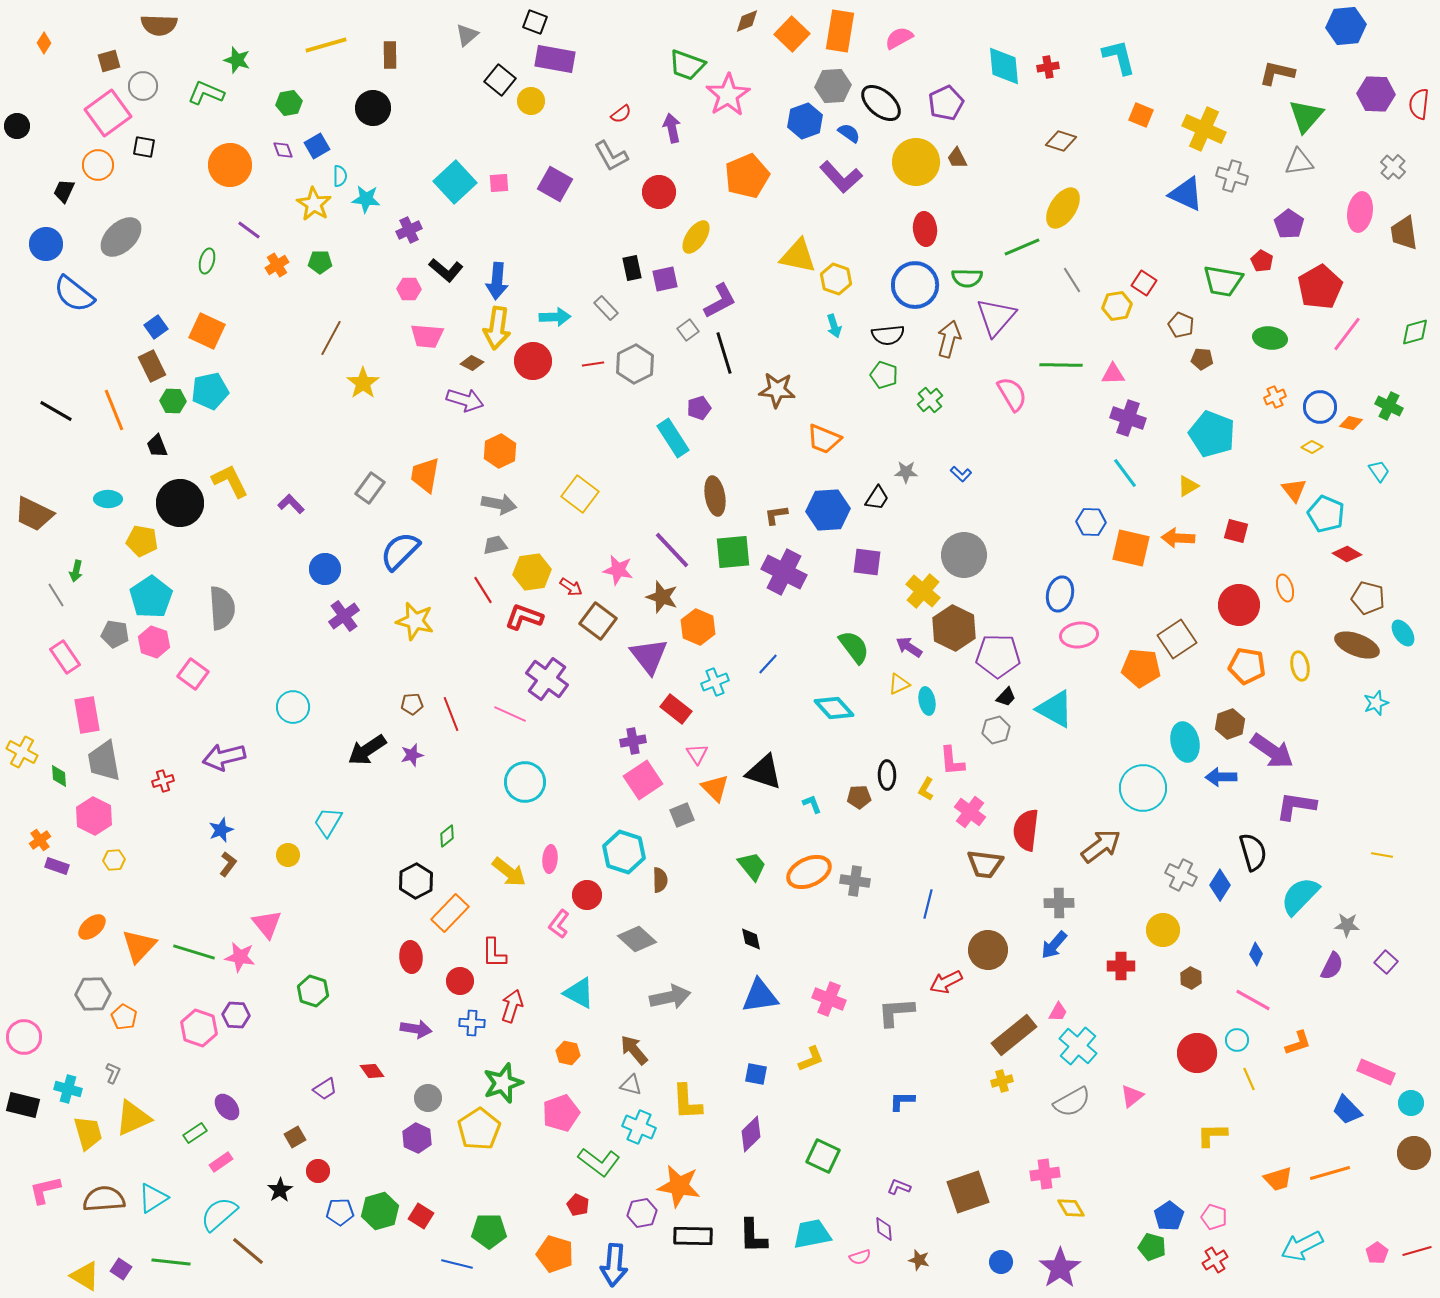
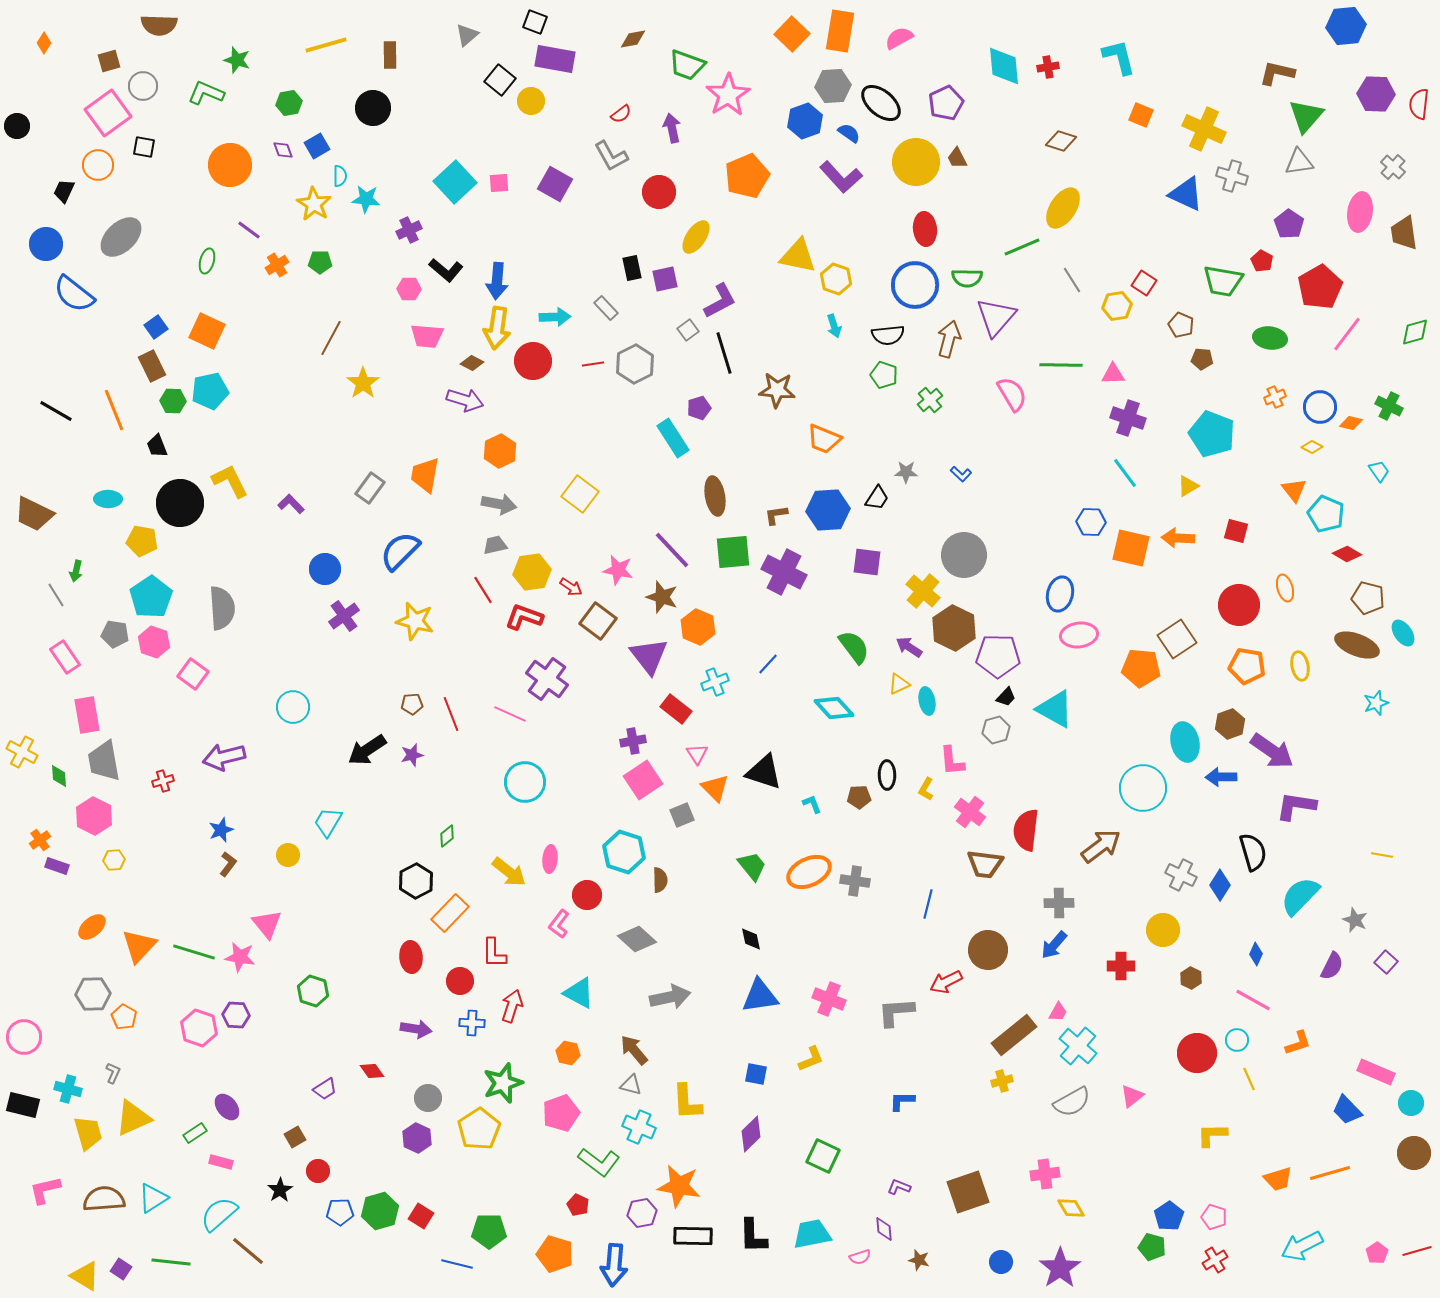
brown diamond at (747, 21): moved 114 px left, 18 px down; rotated 12 degrees clockwise
gray star at (1347, 925): moved 8 px right, 5 px up; rotated 20 degrees clockwise
pink rectangle at (221, 1162): rotated 50 degrees clockwise
